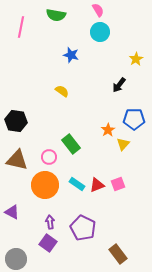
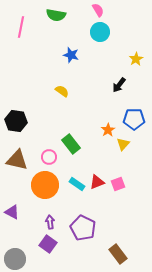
red triangle: moved 3 px up
purple square: moved 1 px down
gray circle: moved 1 px left
